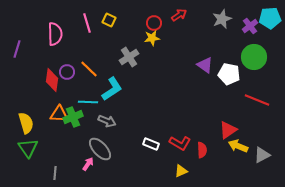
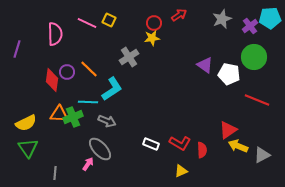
pink line: rotated 48 degrees counterclockwise
yellow semicircle: rotated 80 degrees clockwise
